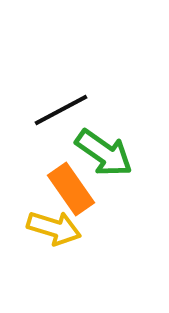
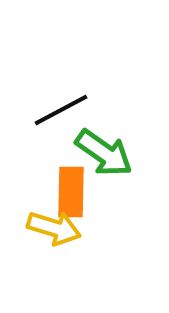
orange rectangle: moved 3 px down; rotated 36 degrees clockwise
